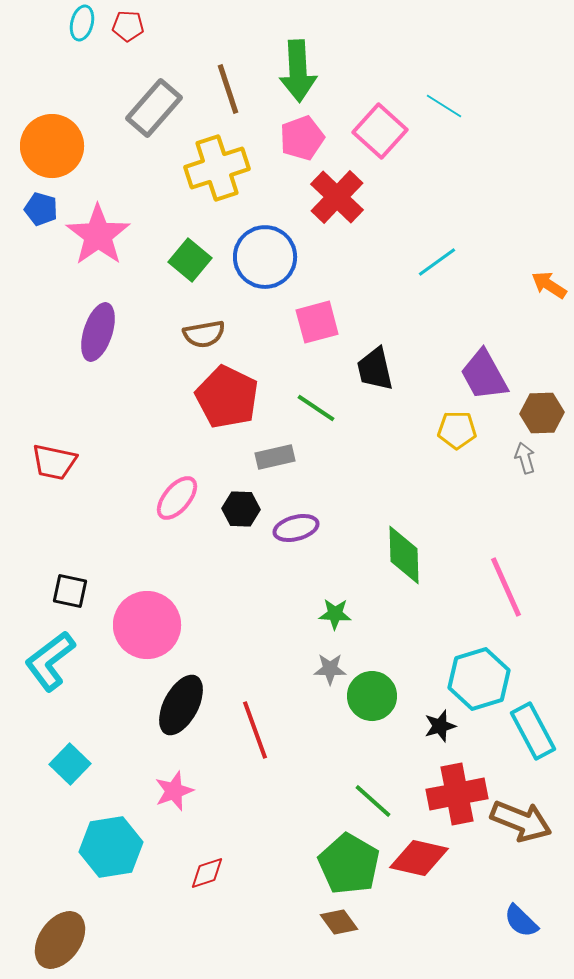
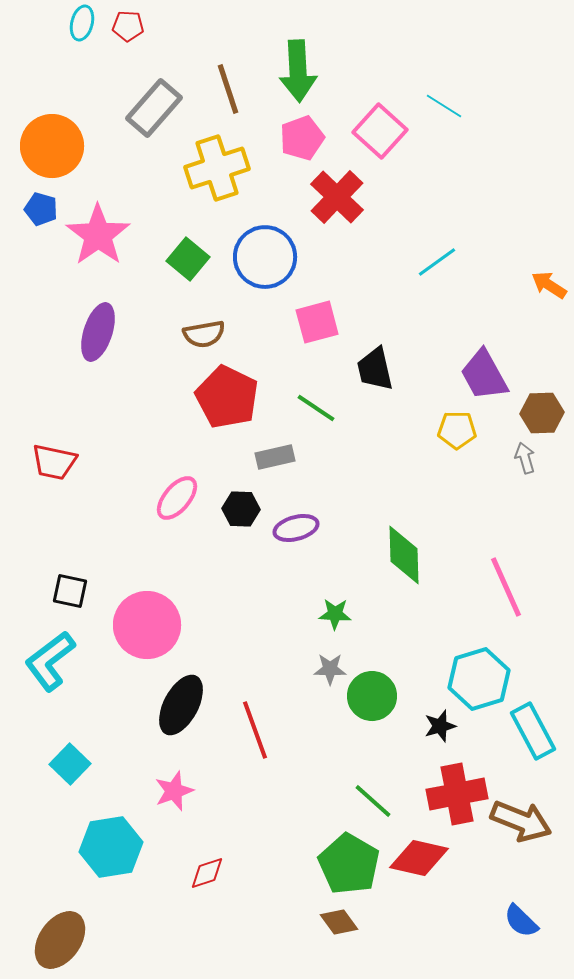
green square at (190, 260): moved 2 px left, 1 px up
